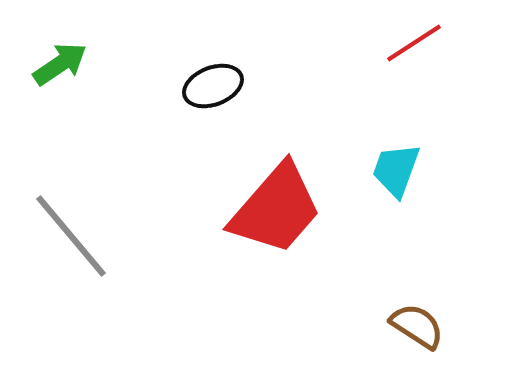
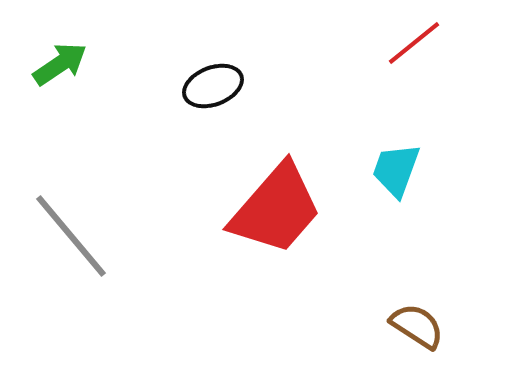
red line: rotated 6 degrees counterclockwise
